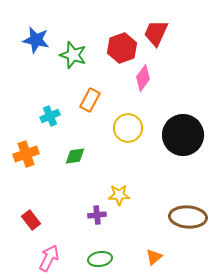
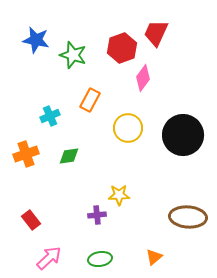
green diamond: moved 6 px left
pink arrow: rotated 20 degrees clockwise
